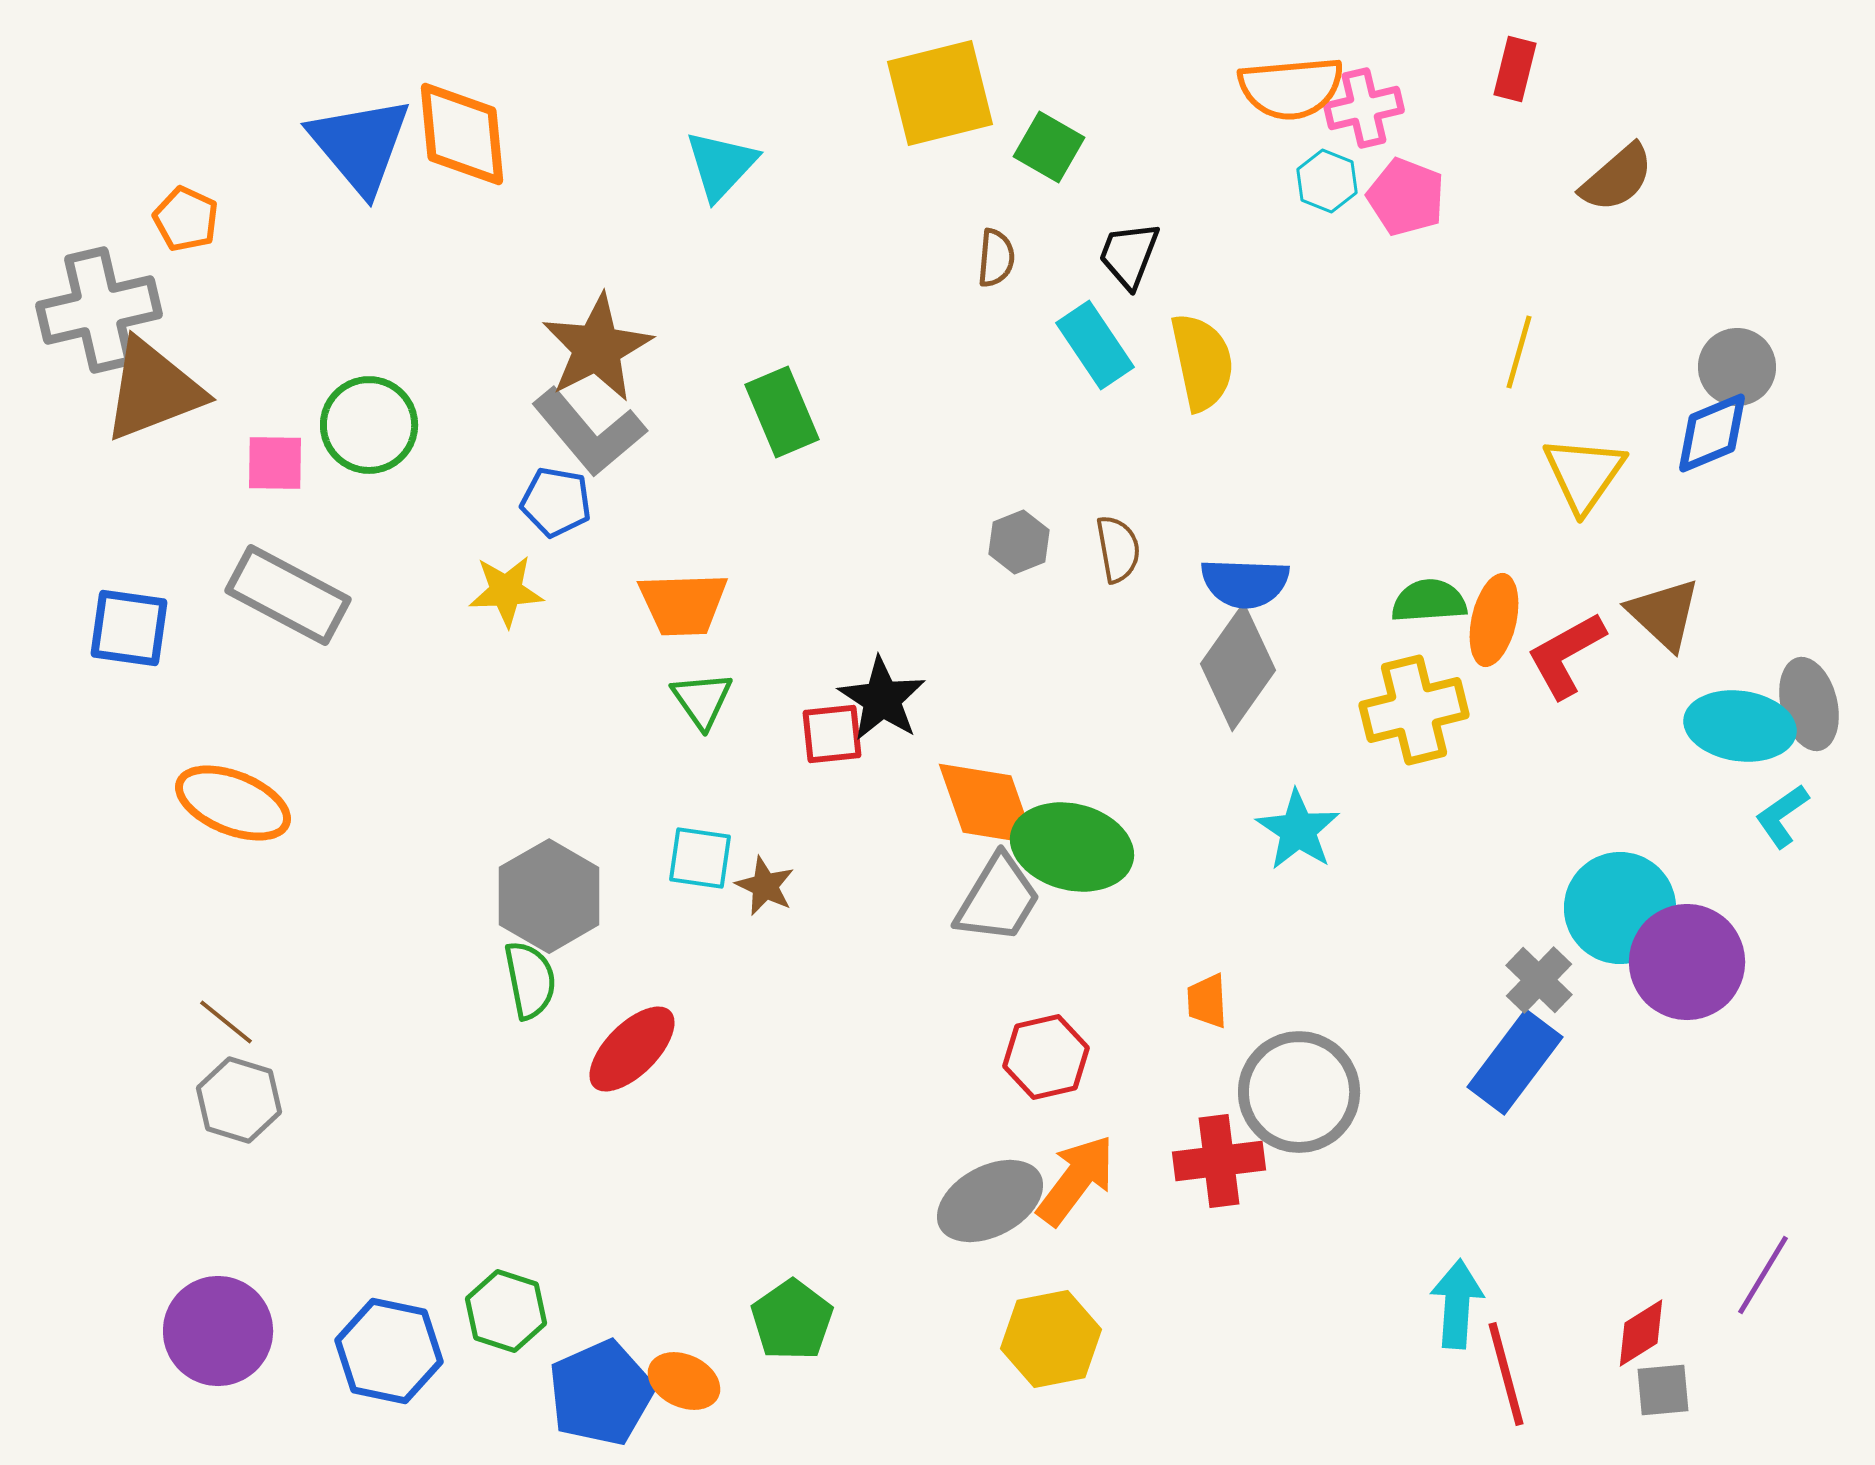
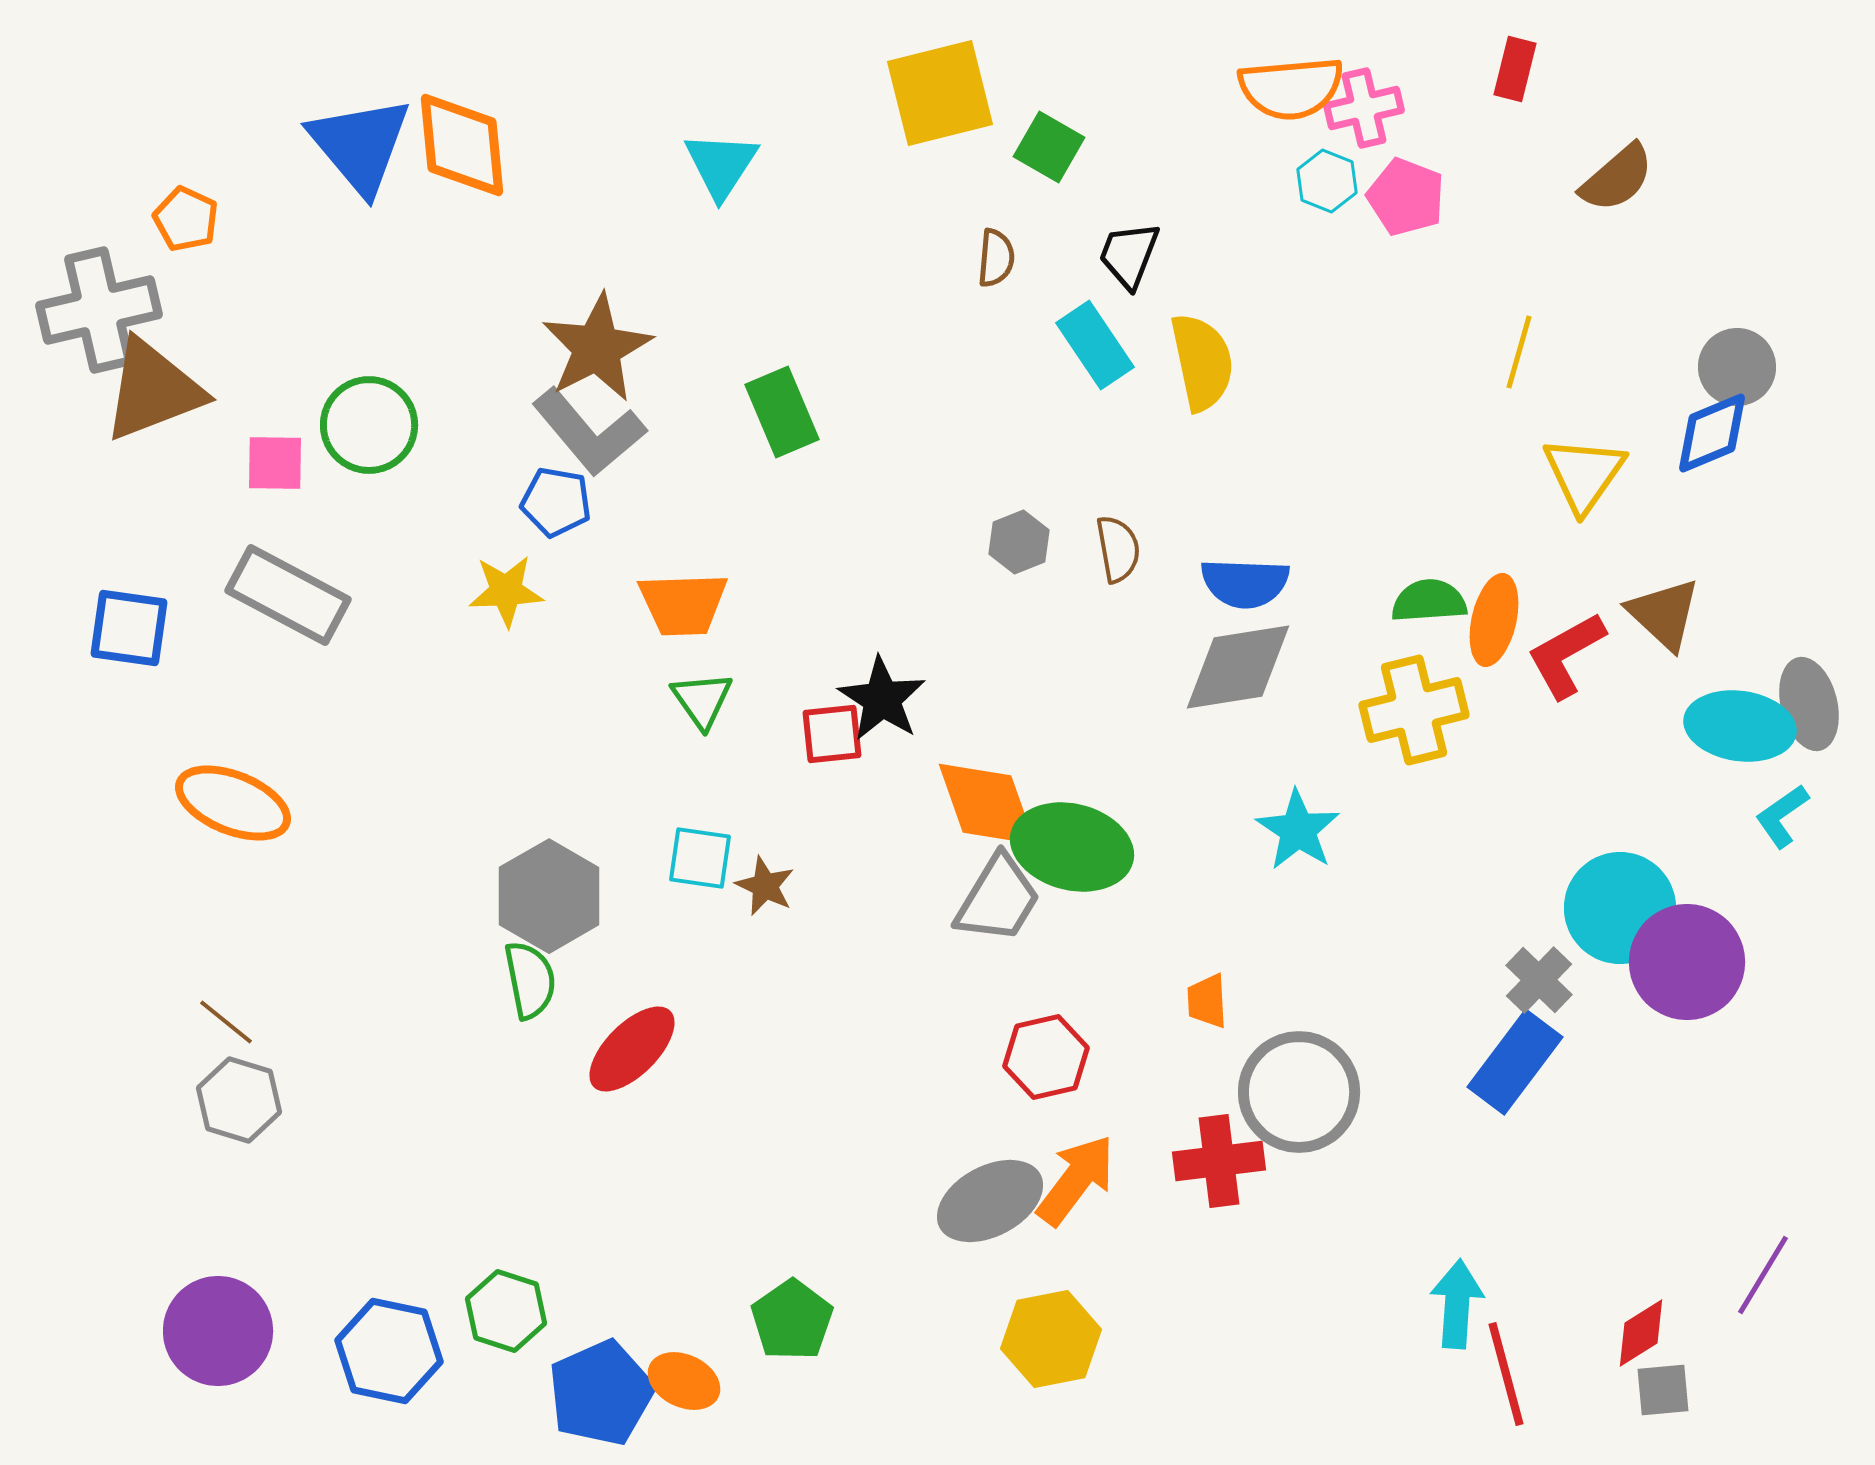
orange diamond at (462, 134): moved 11 px down
cyan triangle at (721, 165): rotated 10 degrees counterclockwise
gray diamond at (1238, 667): rotated 46 degrees clockwise
